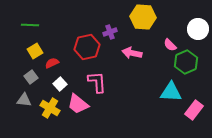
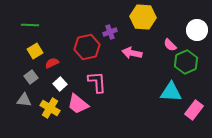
white circle: moved 1 px left, 1 px down
